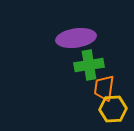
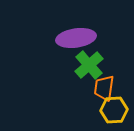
green cross: rotated 32 degrees counterclockwise
yellow hexagon: moved 1 px right, 1 px down
